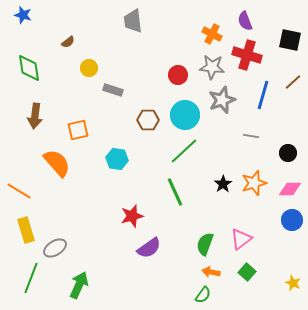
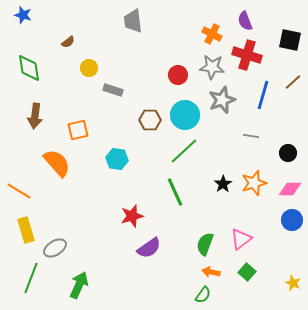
brown hexagon at (148, 120): moved 2 px right
